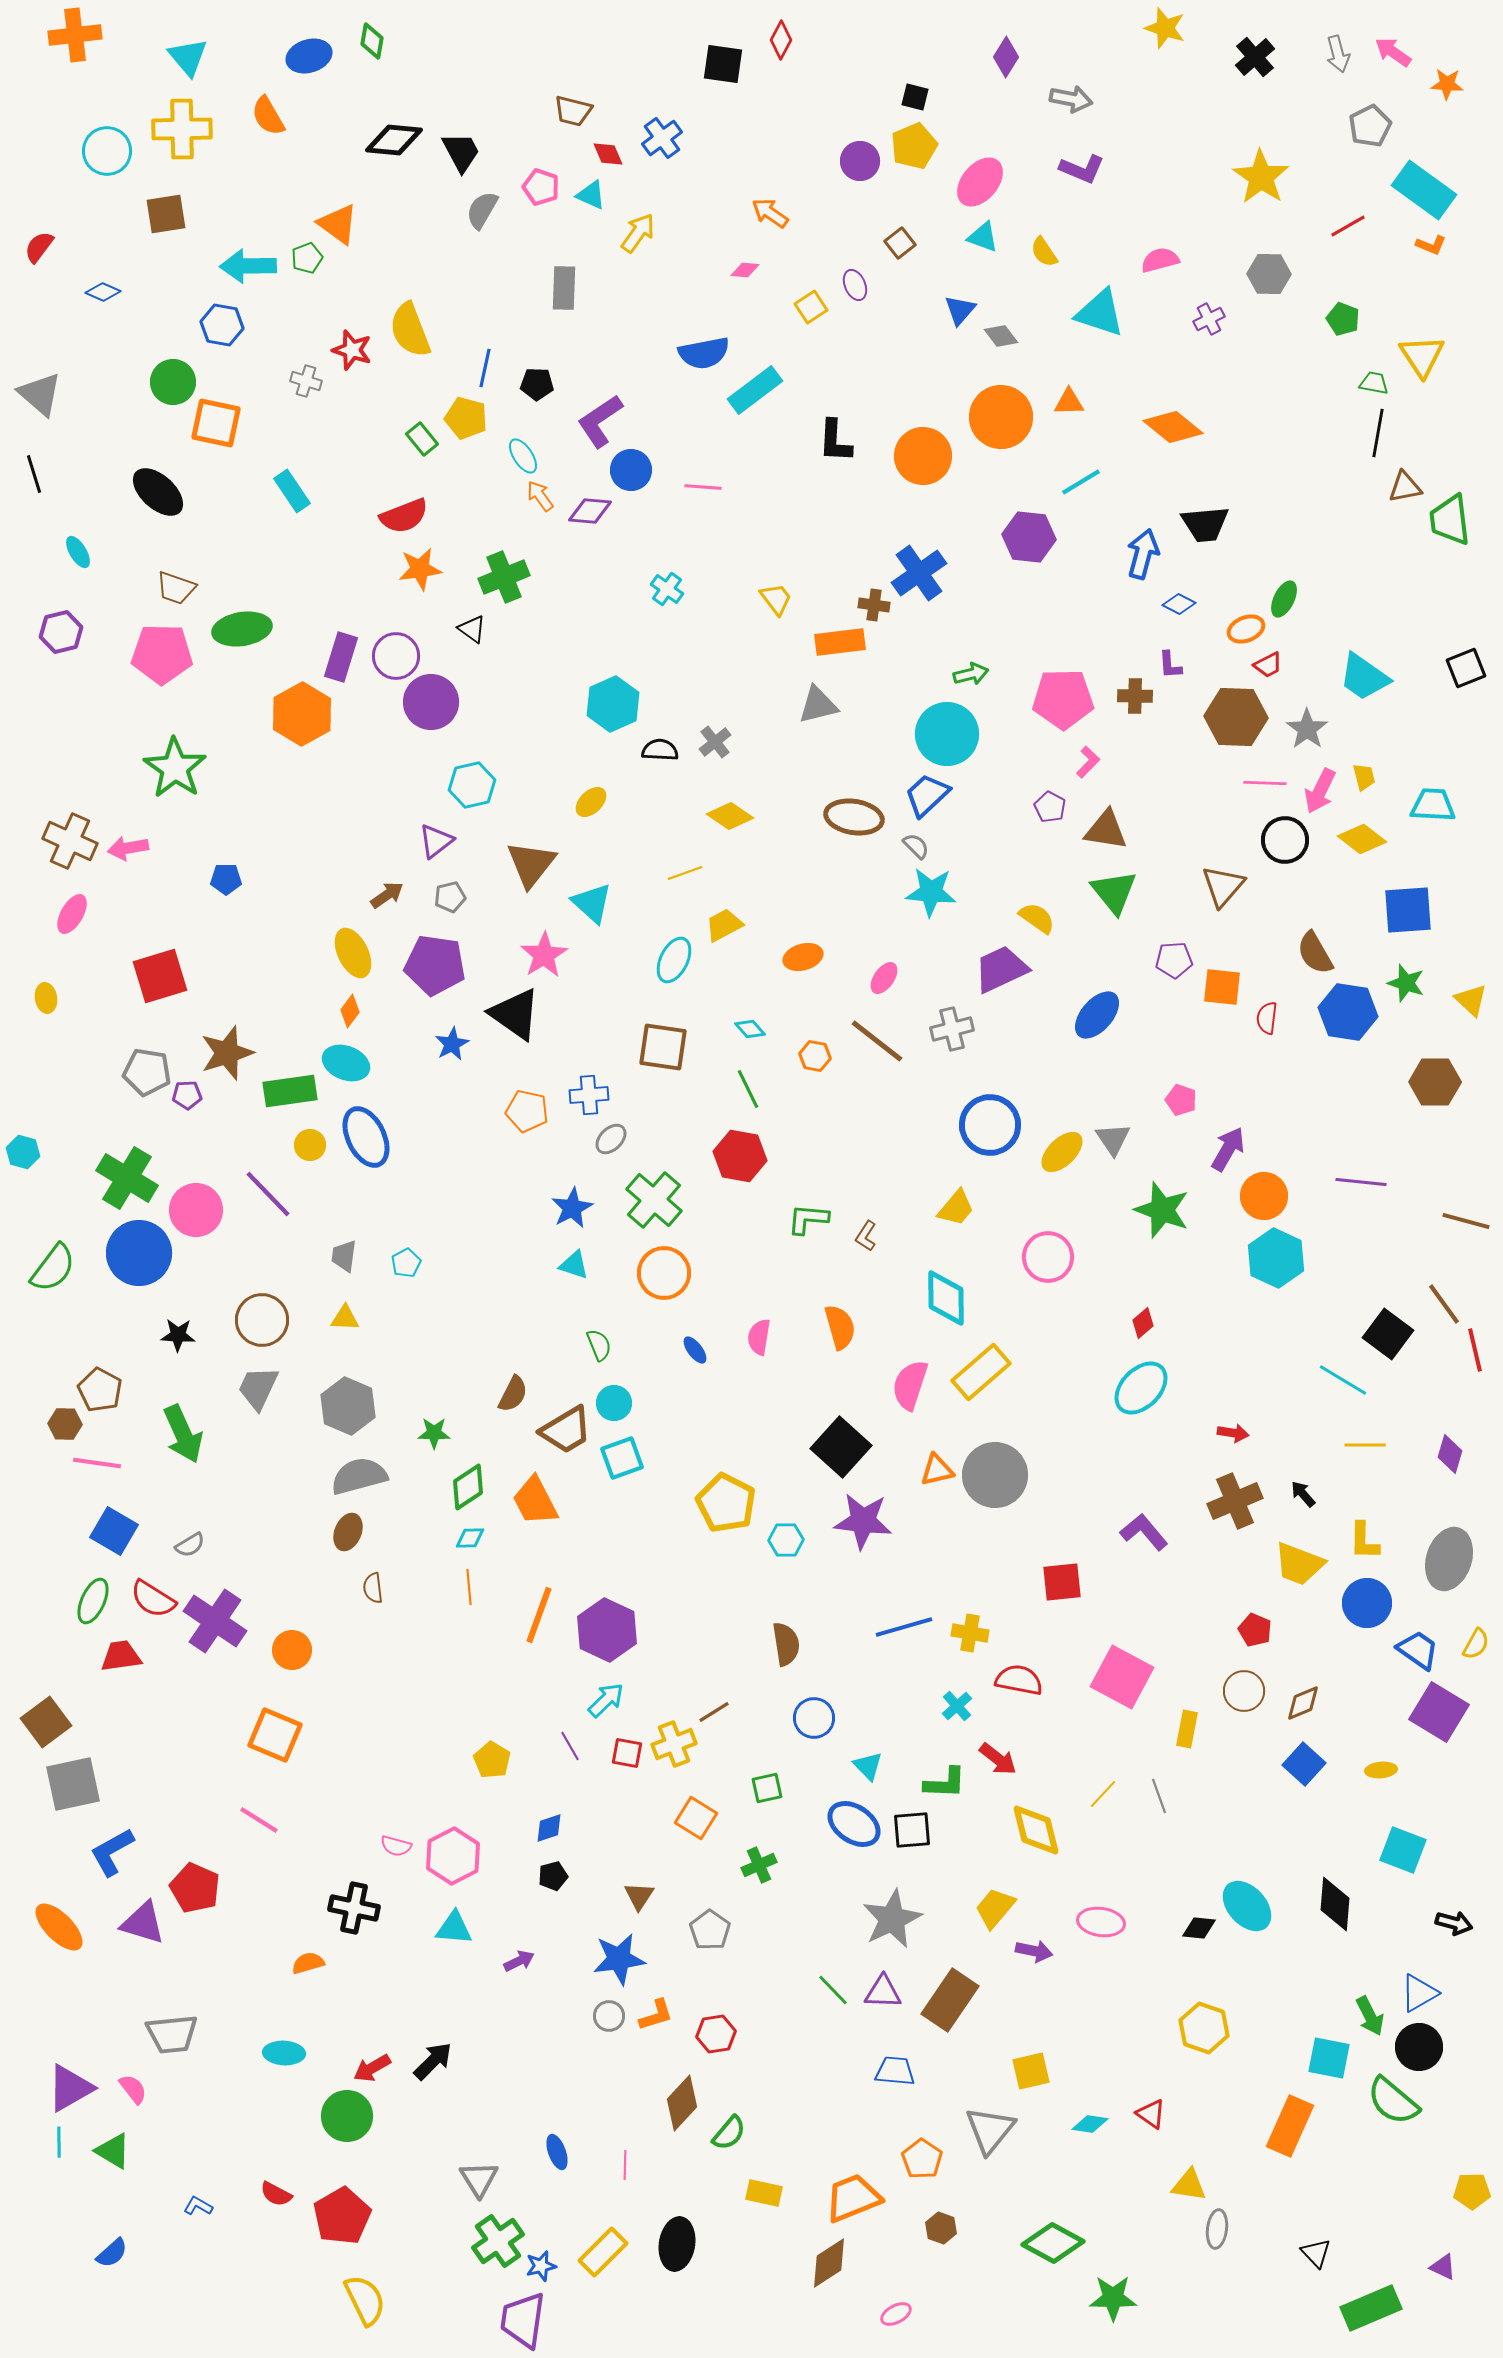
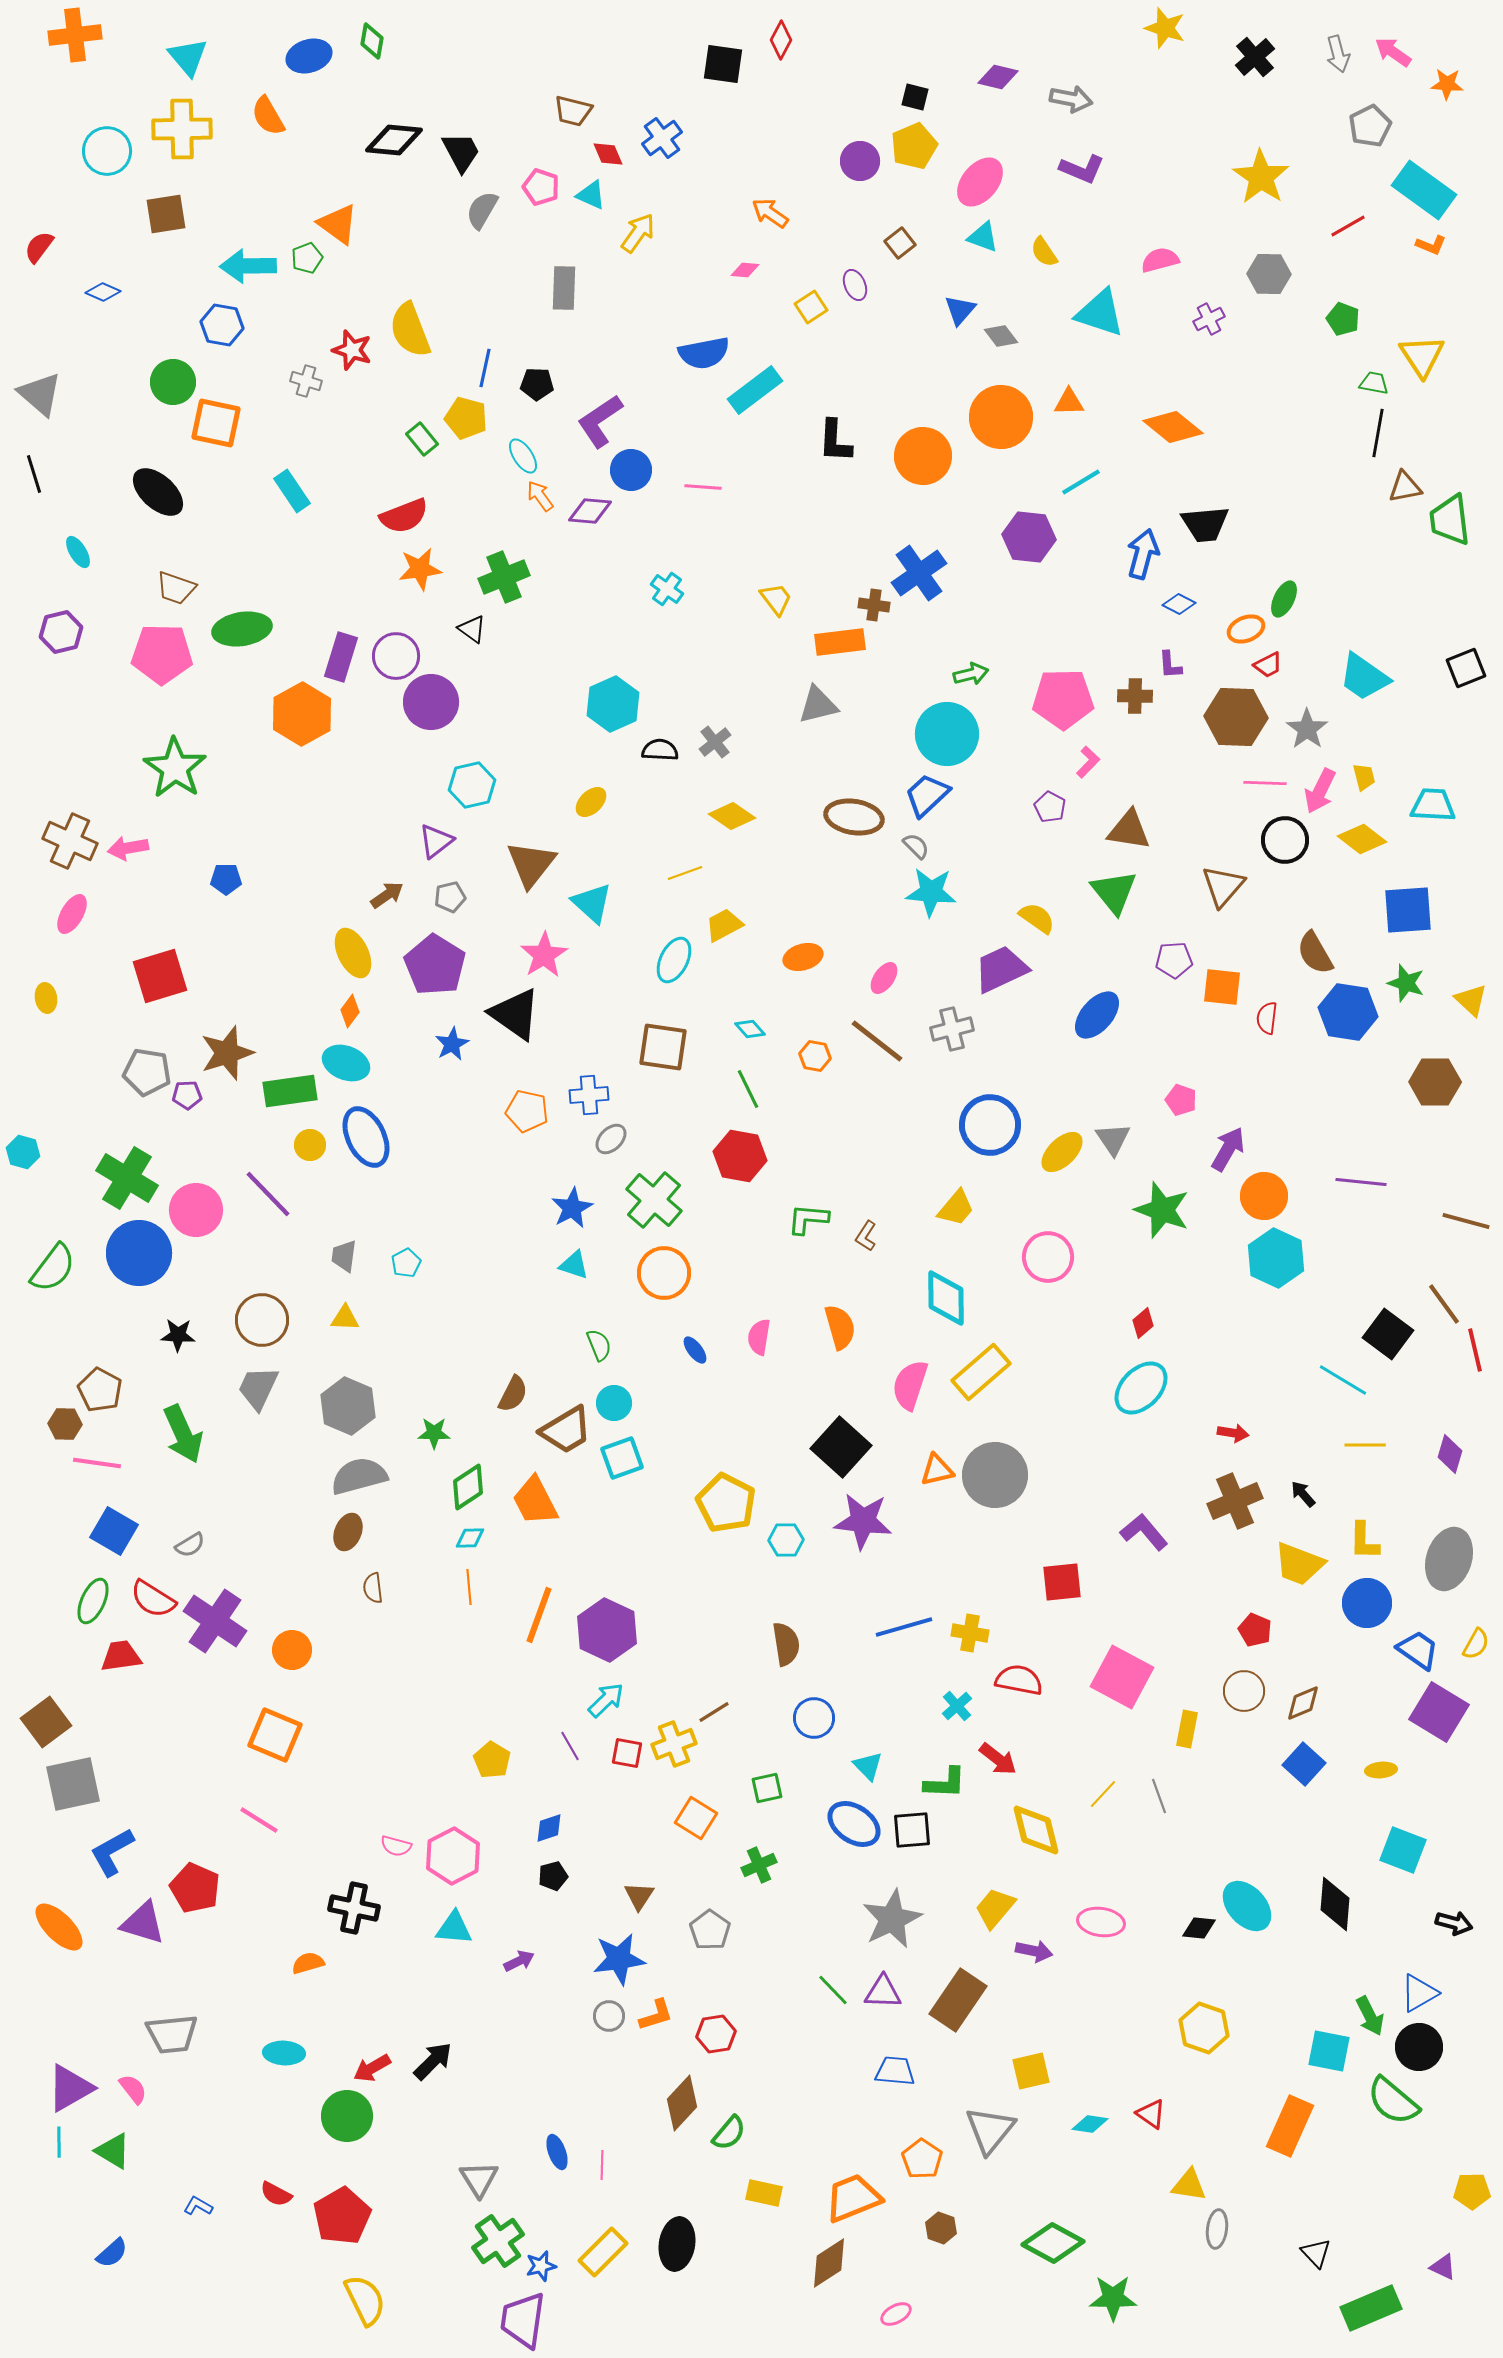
purple diamond at (1006, 57): moved 8 px left, 20 px down; rotated 72 degrees clockwise
yellow diamond at (730, 816): moved 2 px right
brown triangle at (1106, 830): moved 23 px right
purple pentagon at (435, 965): rotated 24 degrees clockwise
brown rectangle at (950, 2000): moved 8 px right
cyan square at (1329, 2058): moved 7 px up
pink line at (625, 2165): moved 23 px left
